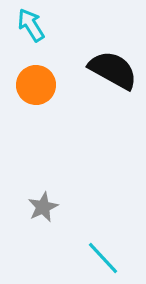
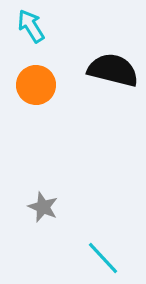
cyan arrow: moved 1 px down
black semicircle: rotated 15 degrees counterclockwise
gray star: rotated 24 degrees counterclockwise
